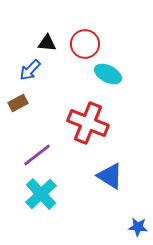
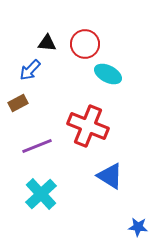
red cross: moved 3 px down
purple line: moved 9 px up; rotated 16 degrees clockwise
